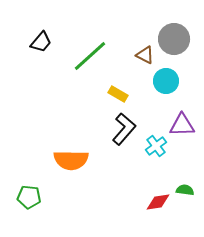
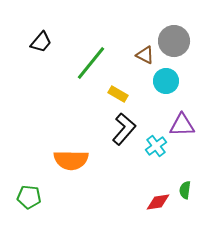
gray circle: moved 2 px down
green line: moved 1 px right, 7 px down; rotated 9 degrees counterclockwise
green semicircle: rotated 90 degrees counterclockwise
